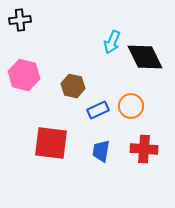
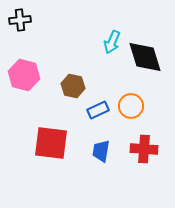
black diamond: rotated 9 degrees clockwise
